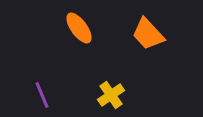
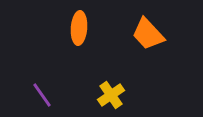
orange ellipse: rotated 40 degrees clockwise
purple line: rotated 12 degrees counterclockwise
